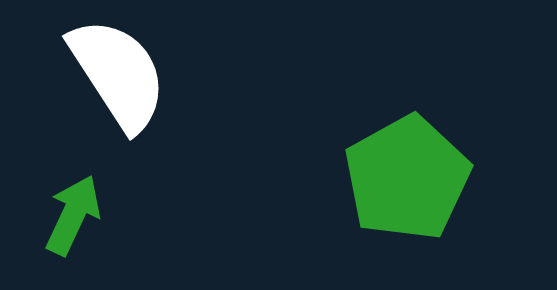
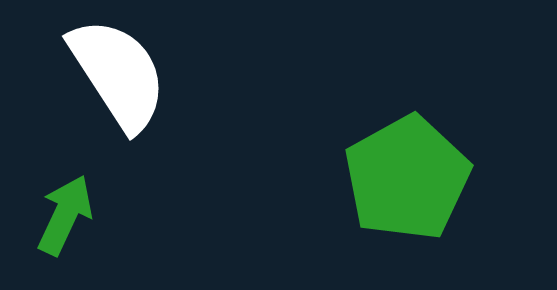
green arrow: moved 8 px left
